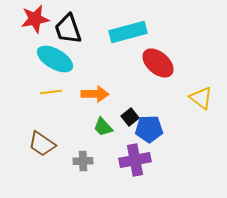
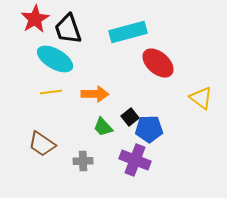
red star: rotated 20 degrees counterclockwise
purple cross: rotated 32 degrees clockwise
